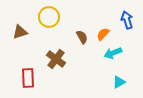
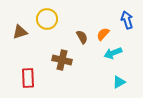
yellow circle: moved 2 px left, 2 px down
brown cross: moved 6 px right, 1 px down; rotated 24 degrees counterclockwise
